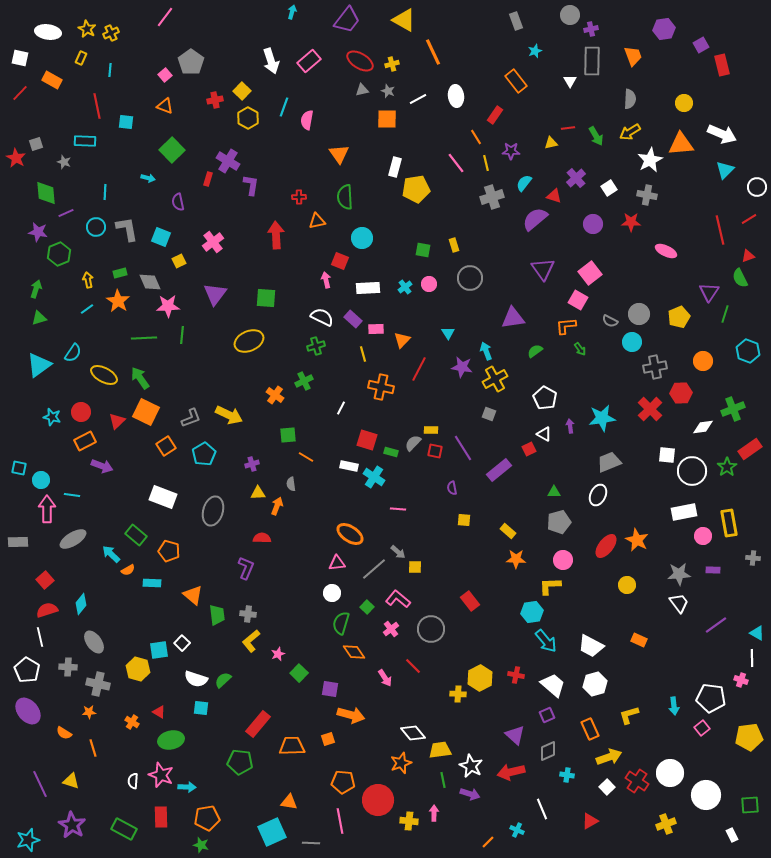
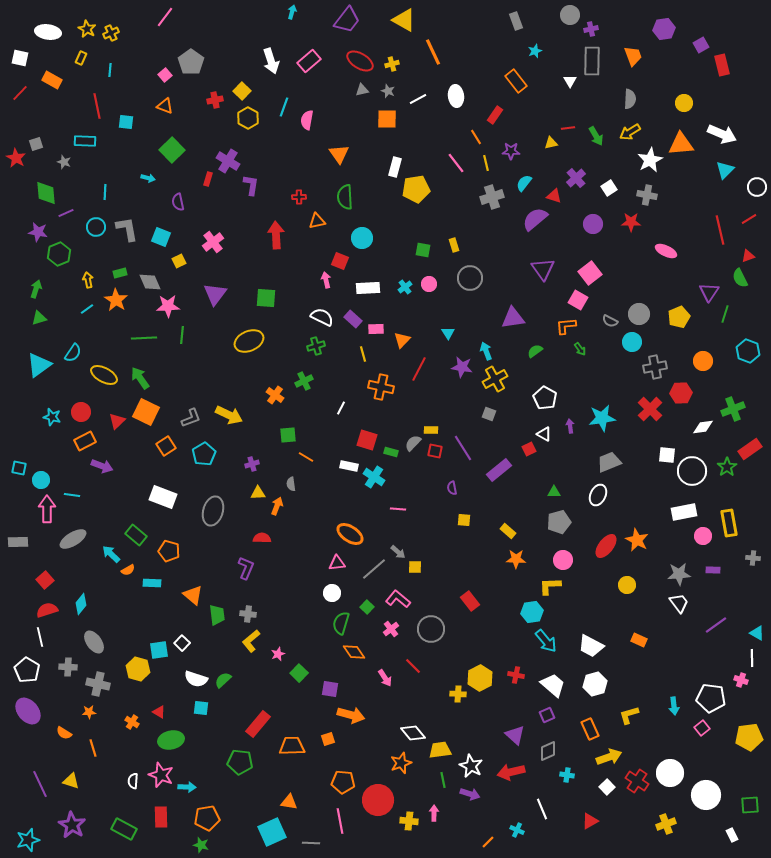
orange star at (118, 301): moved 2 px left, 1 px up
